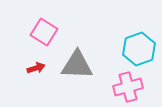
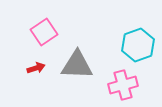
pink square: rotated 24 degrees clockwise
cyan hexagon: moved 1 px left, 4 px up
pink cross: moved 5 px left, 2 px up
